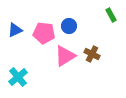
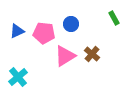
green rectangle: moved 3 px right, 3 px down
blue circle: moved 2 px right, 2 px up
blue triangle: moved 2 px right, 1 px down
brown cross: rotated 14 degrees clockwise
